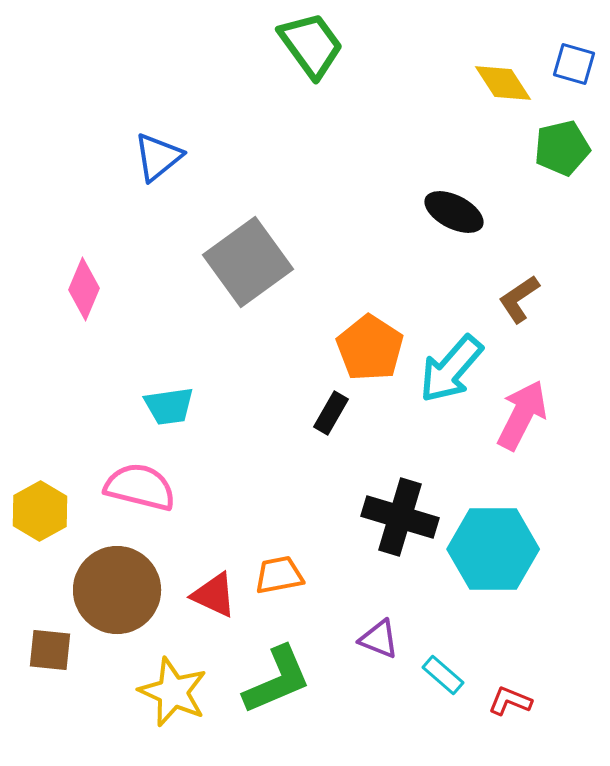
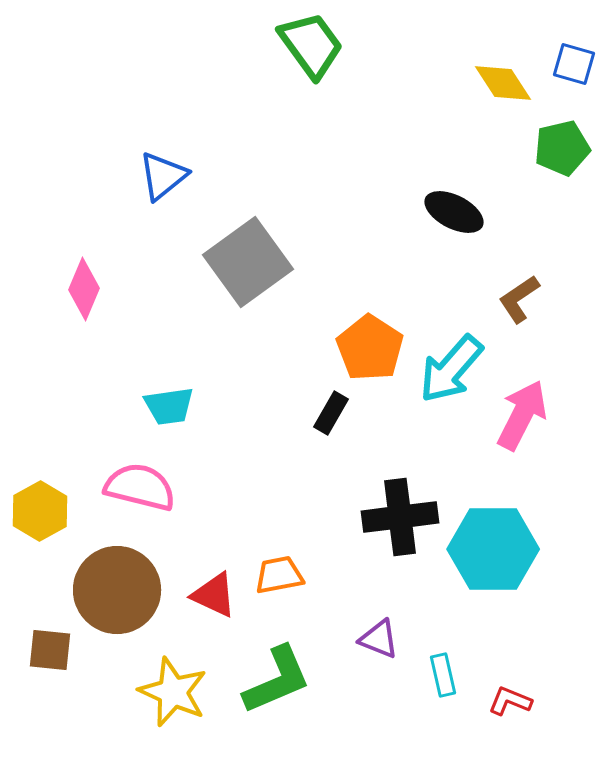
blue triangle: moved 5 px right, 19 px down
black cross: rotated 24 degrees counterclockwise
cyan rectangle: rotated 36 degrees clockwise
